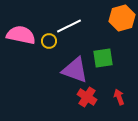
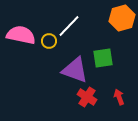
white line: rotated 20 degrees counterclockwise
